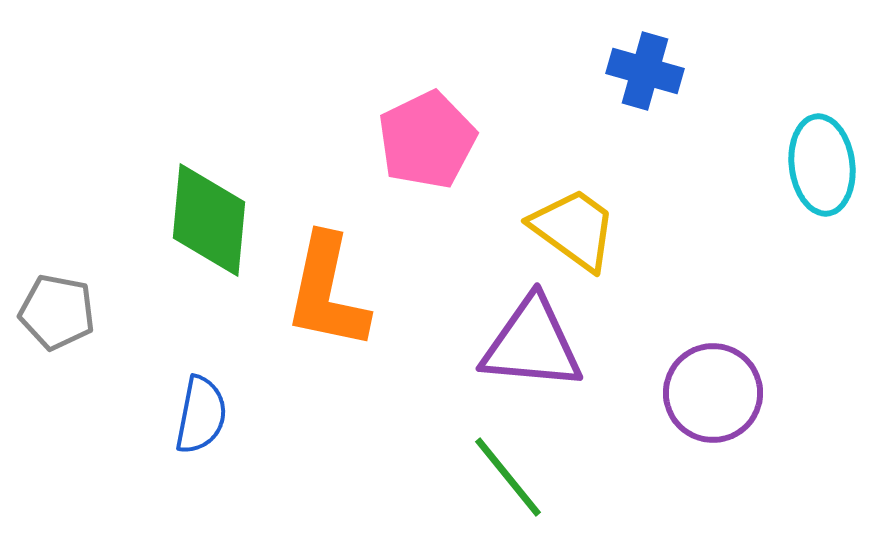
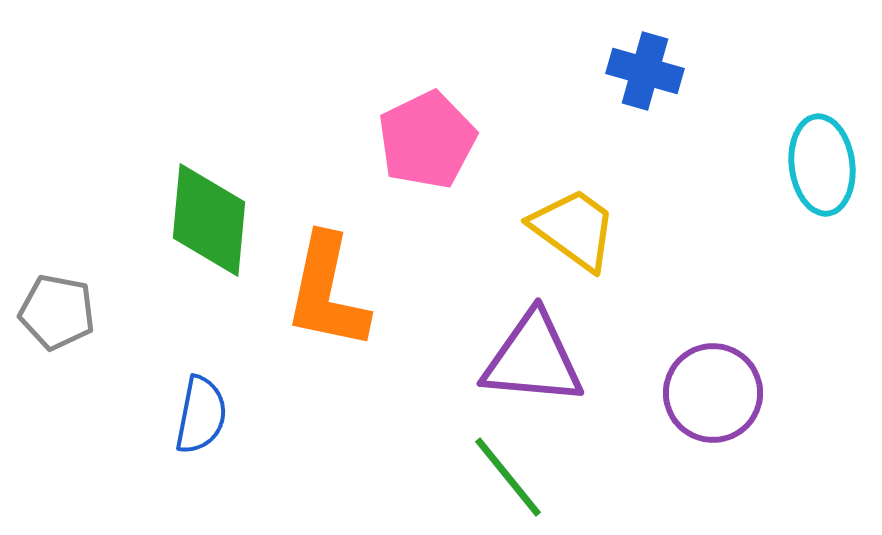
purple triangle: moved 1 px right, 15 px down
